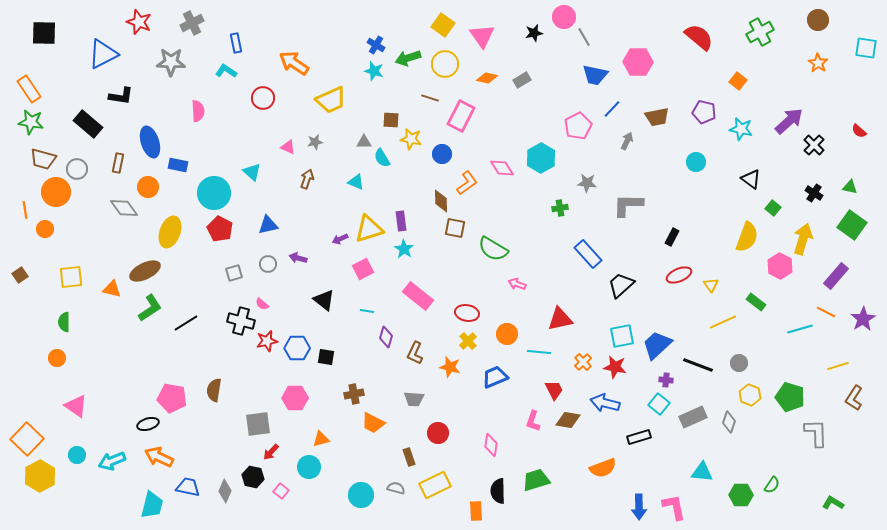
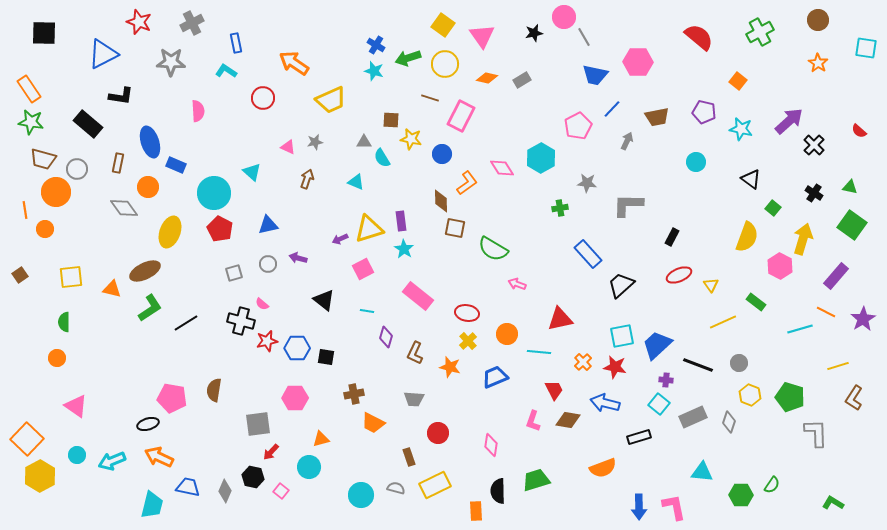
blue rectangle at (178, 165): moved 2 px left; rotated 12 degrees clockwise
